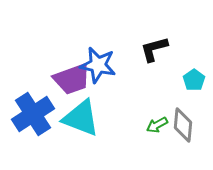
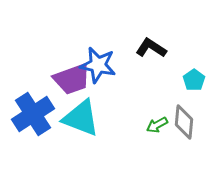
black L-shape: moved 3 px left, 1 px up; rotated 48 degrees clockwise
gray diamond: moved 1 px right, 3 px up
